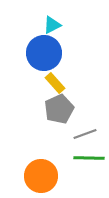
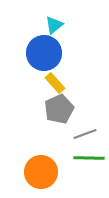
cyan triangle: moved 2 px right; rotated 12 degrees counterclockwise
orange circle: moved 4 px up
